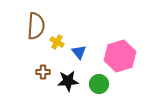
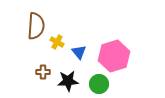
pink hexagon: moved 6 px left
